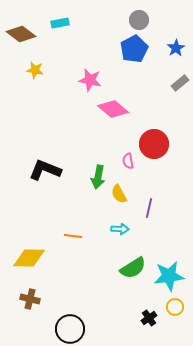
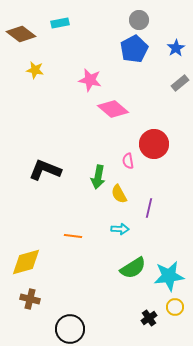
yellow diamond: moved 3 px left, 4 px down; rotated 16 degrees counterclockwise
